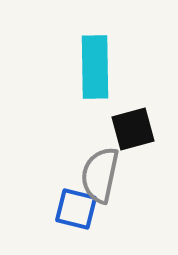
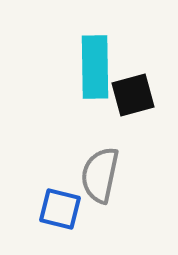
black square: moved 34 px up
blue square: moved 16 px left
